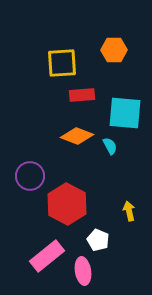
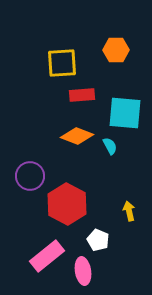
orange hexagon: moved 2 px right
